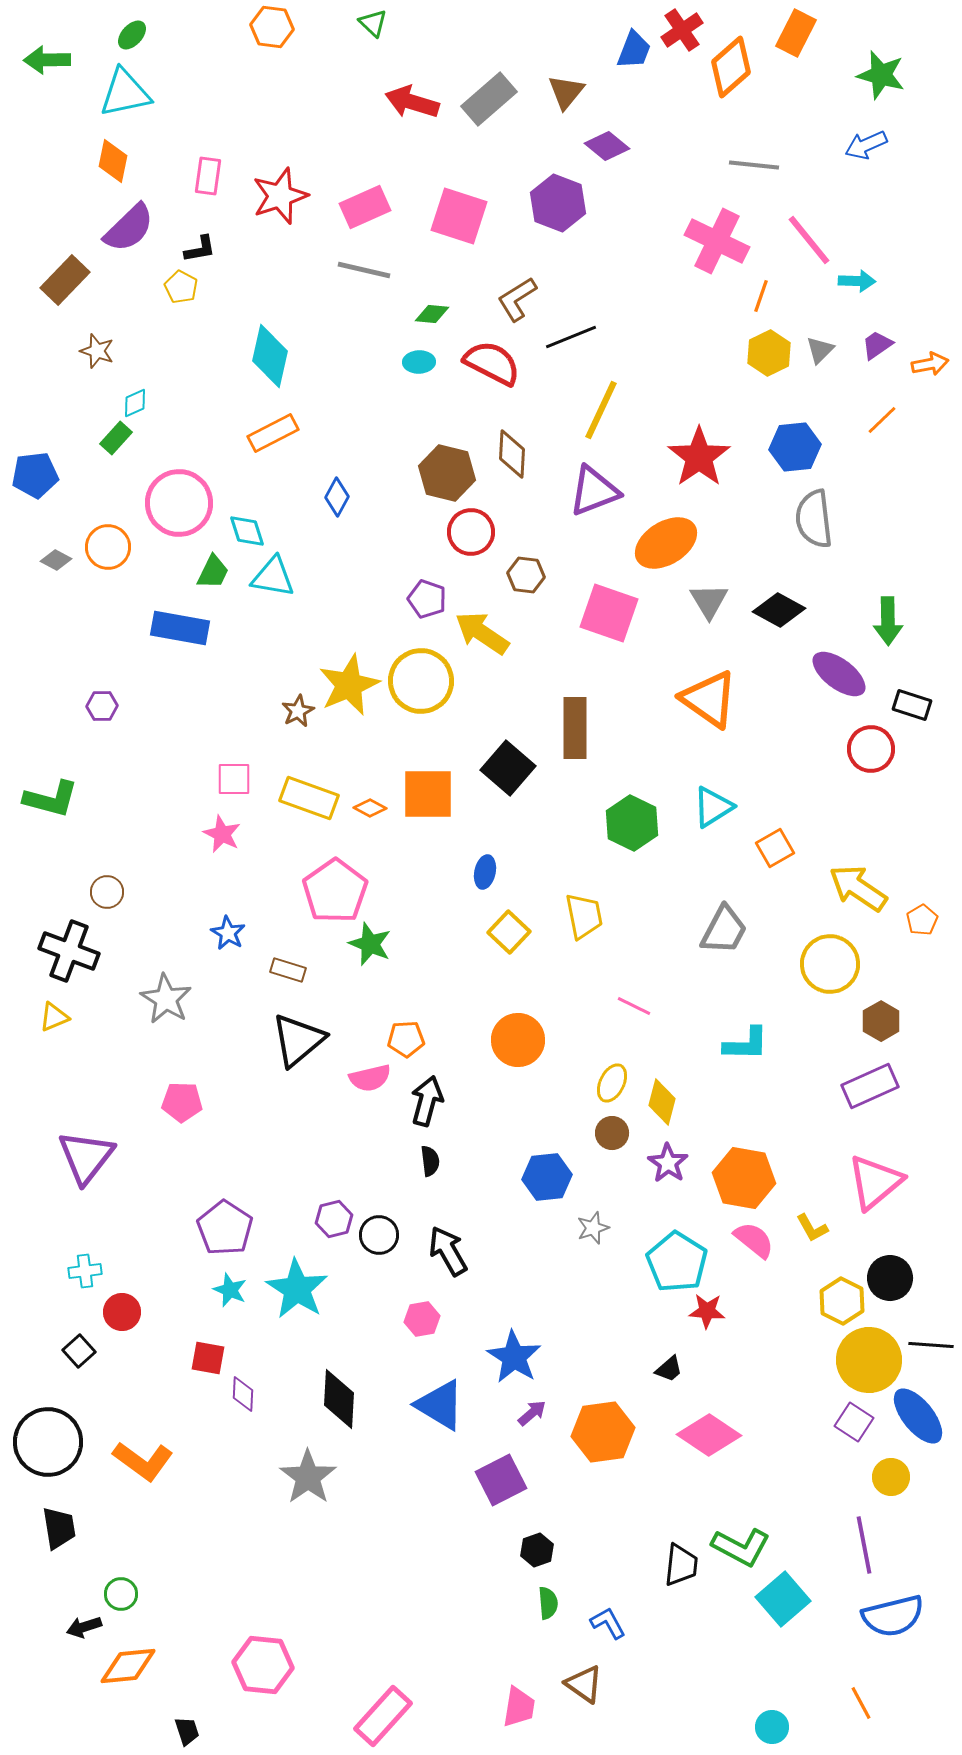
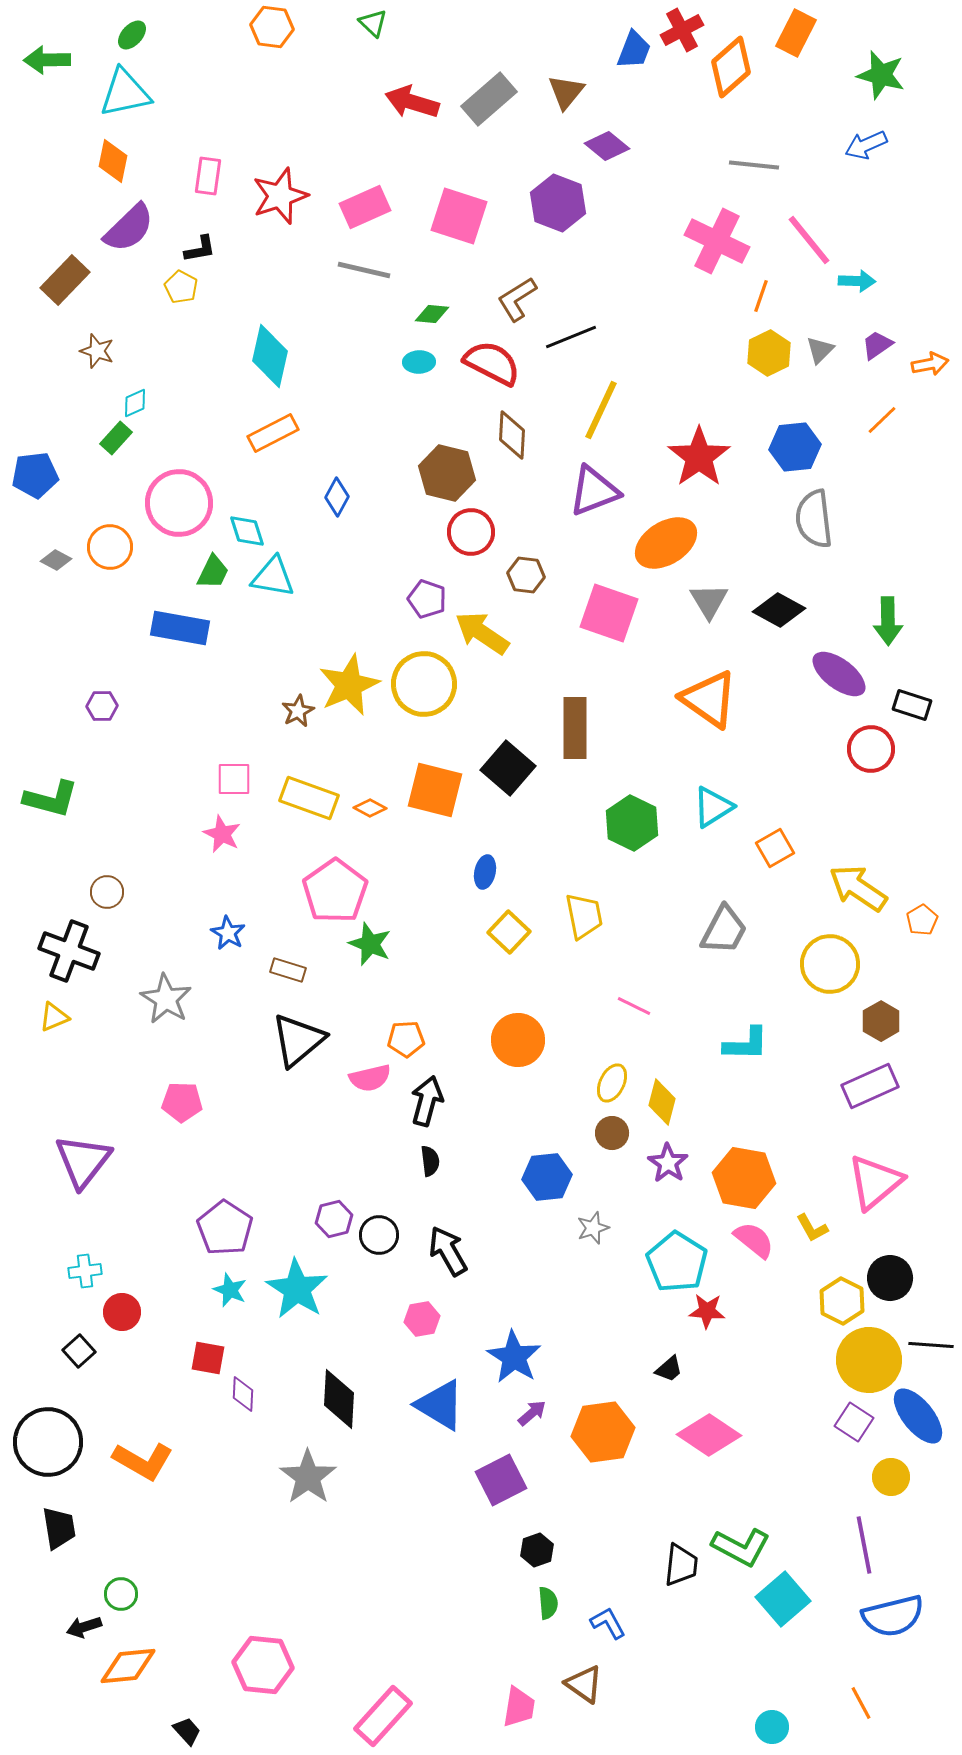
red cross at (682, 30): rotated 6 degrees clockwise
brown diamond at (512, 454): moved 19 px up
orange circle at (108, 547): moved 2 px right
yellow circle at (421, 681): moved 3 px right, 3 px down
orange square at (428, 794): moved 7 px right, 4 px up; rotated 14 degrees clockwise
purple triangle at (86, 1157): moved 3 px left, 4 px down
orange L-shape at (143, 1461): rotated 6 degrees counterclockwise
black trapezoid at (187, 1731): rotated 24 degrees counterclockwise
